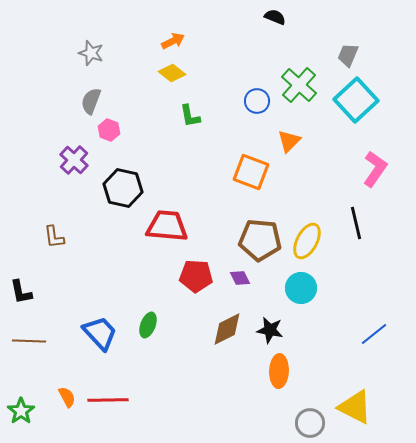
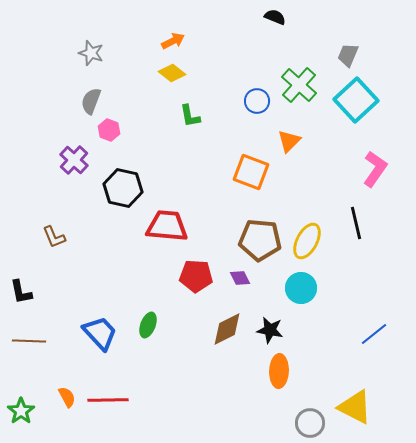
brown L-shape: rotated 15 degrees counterclockwise
